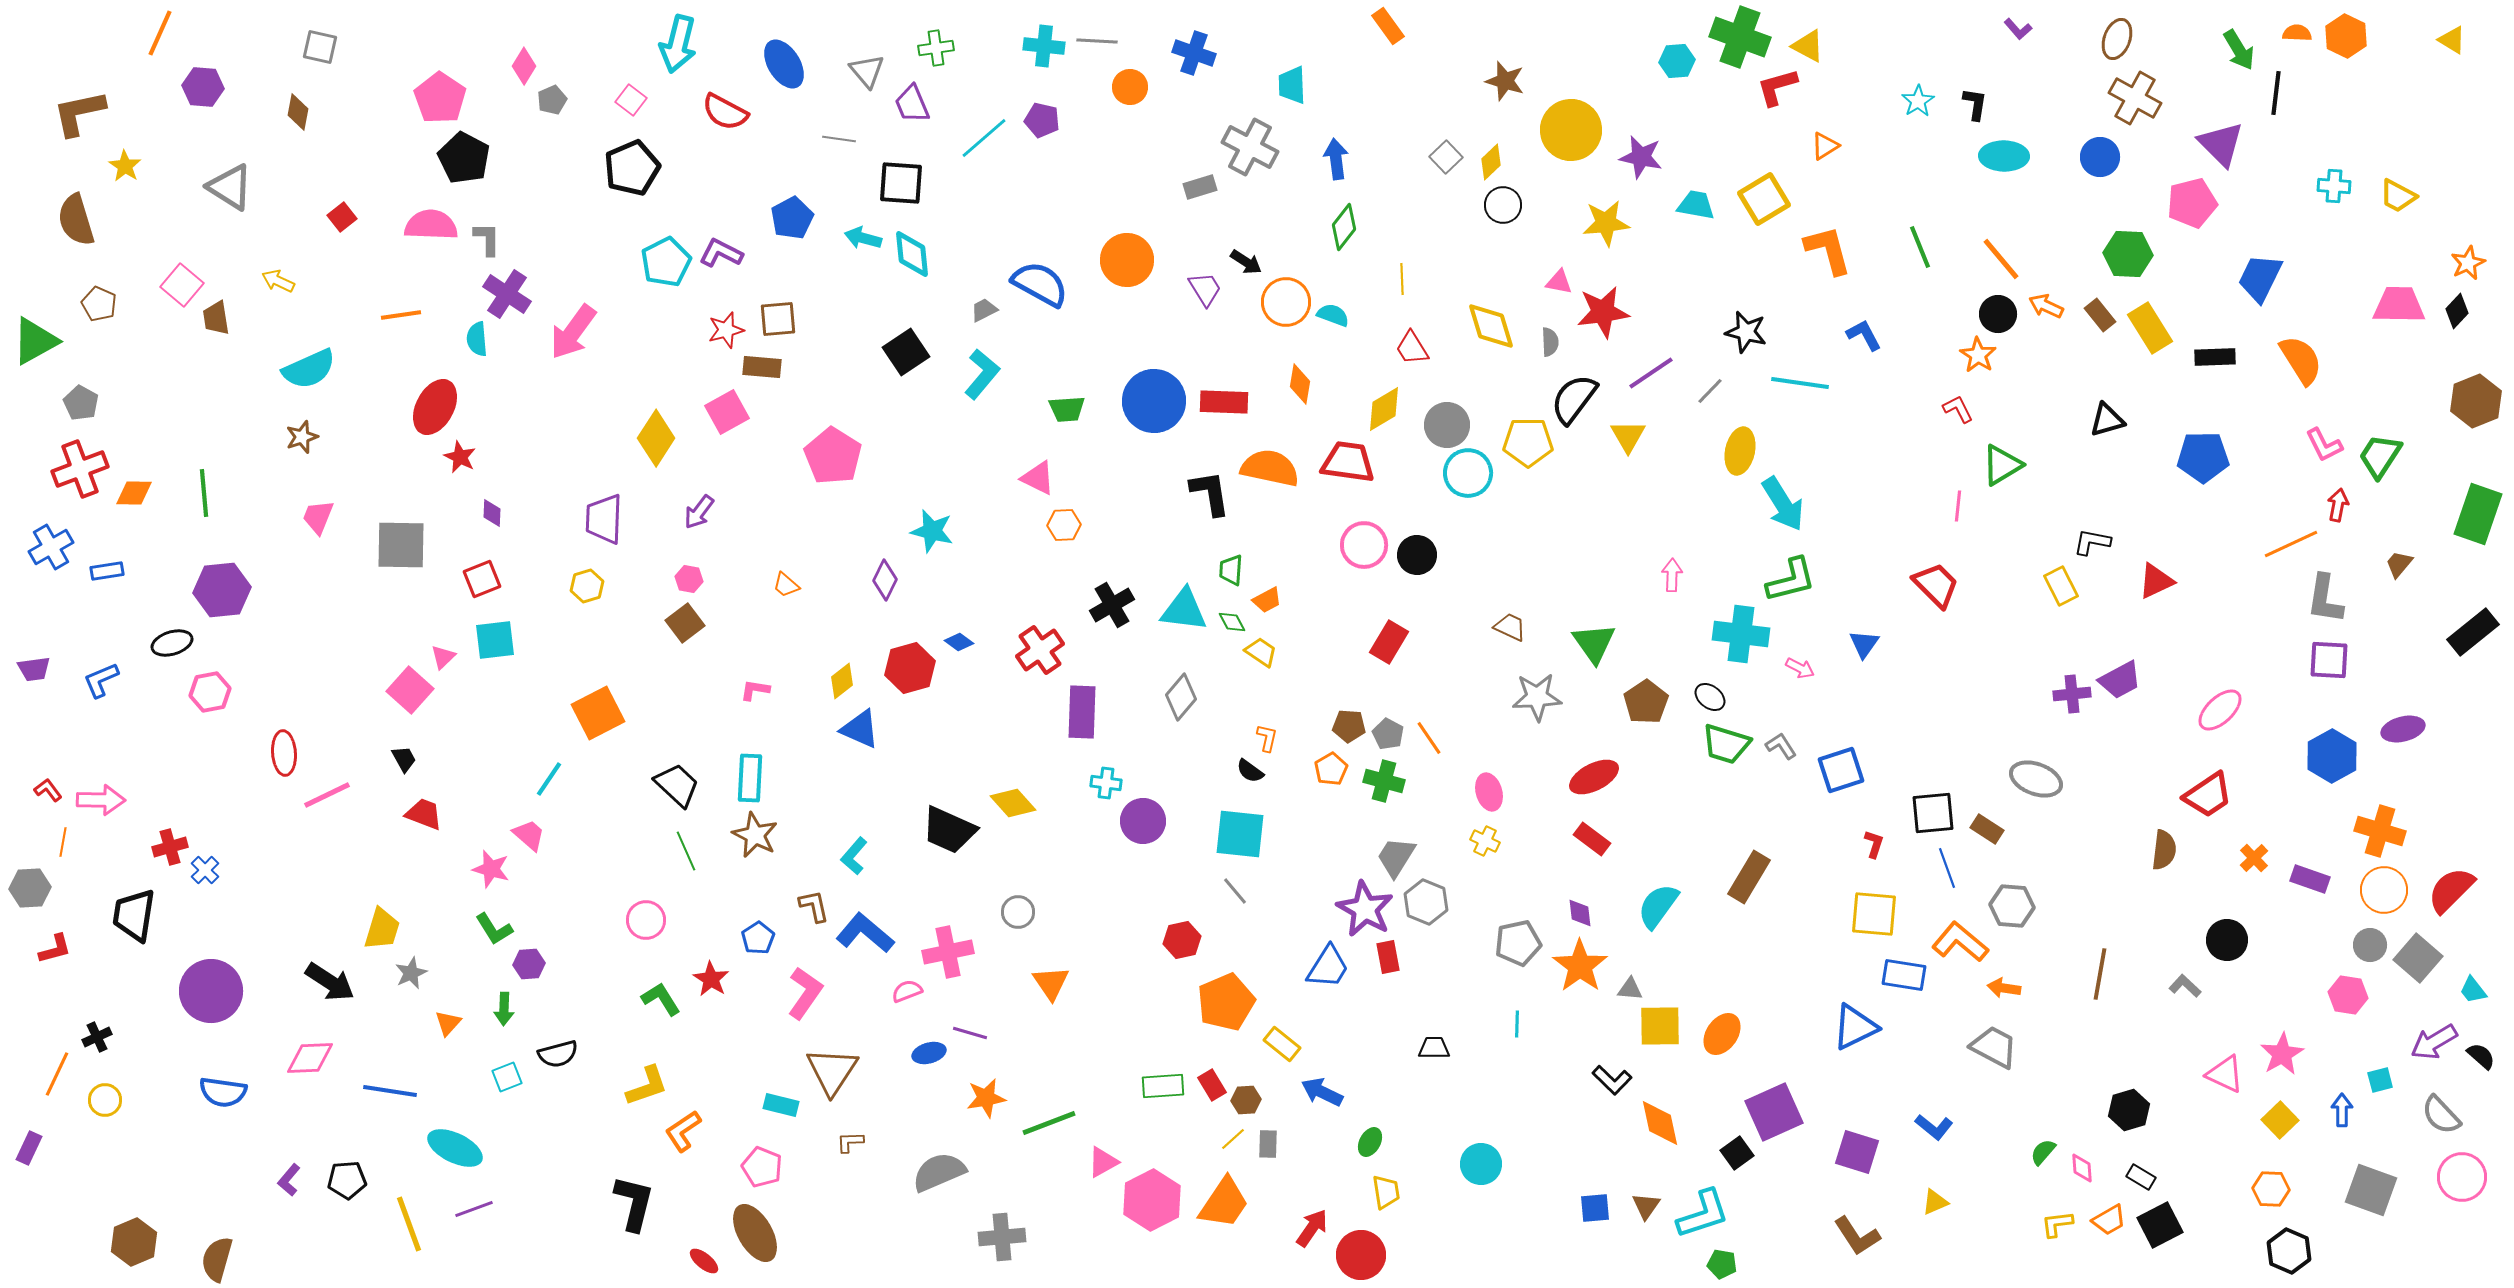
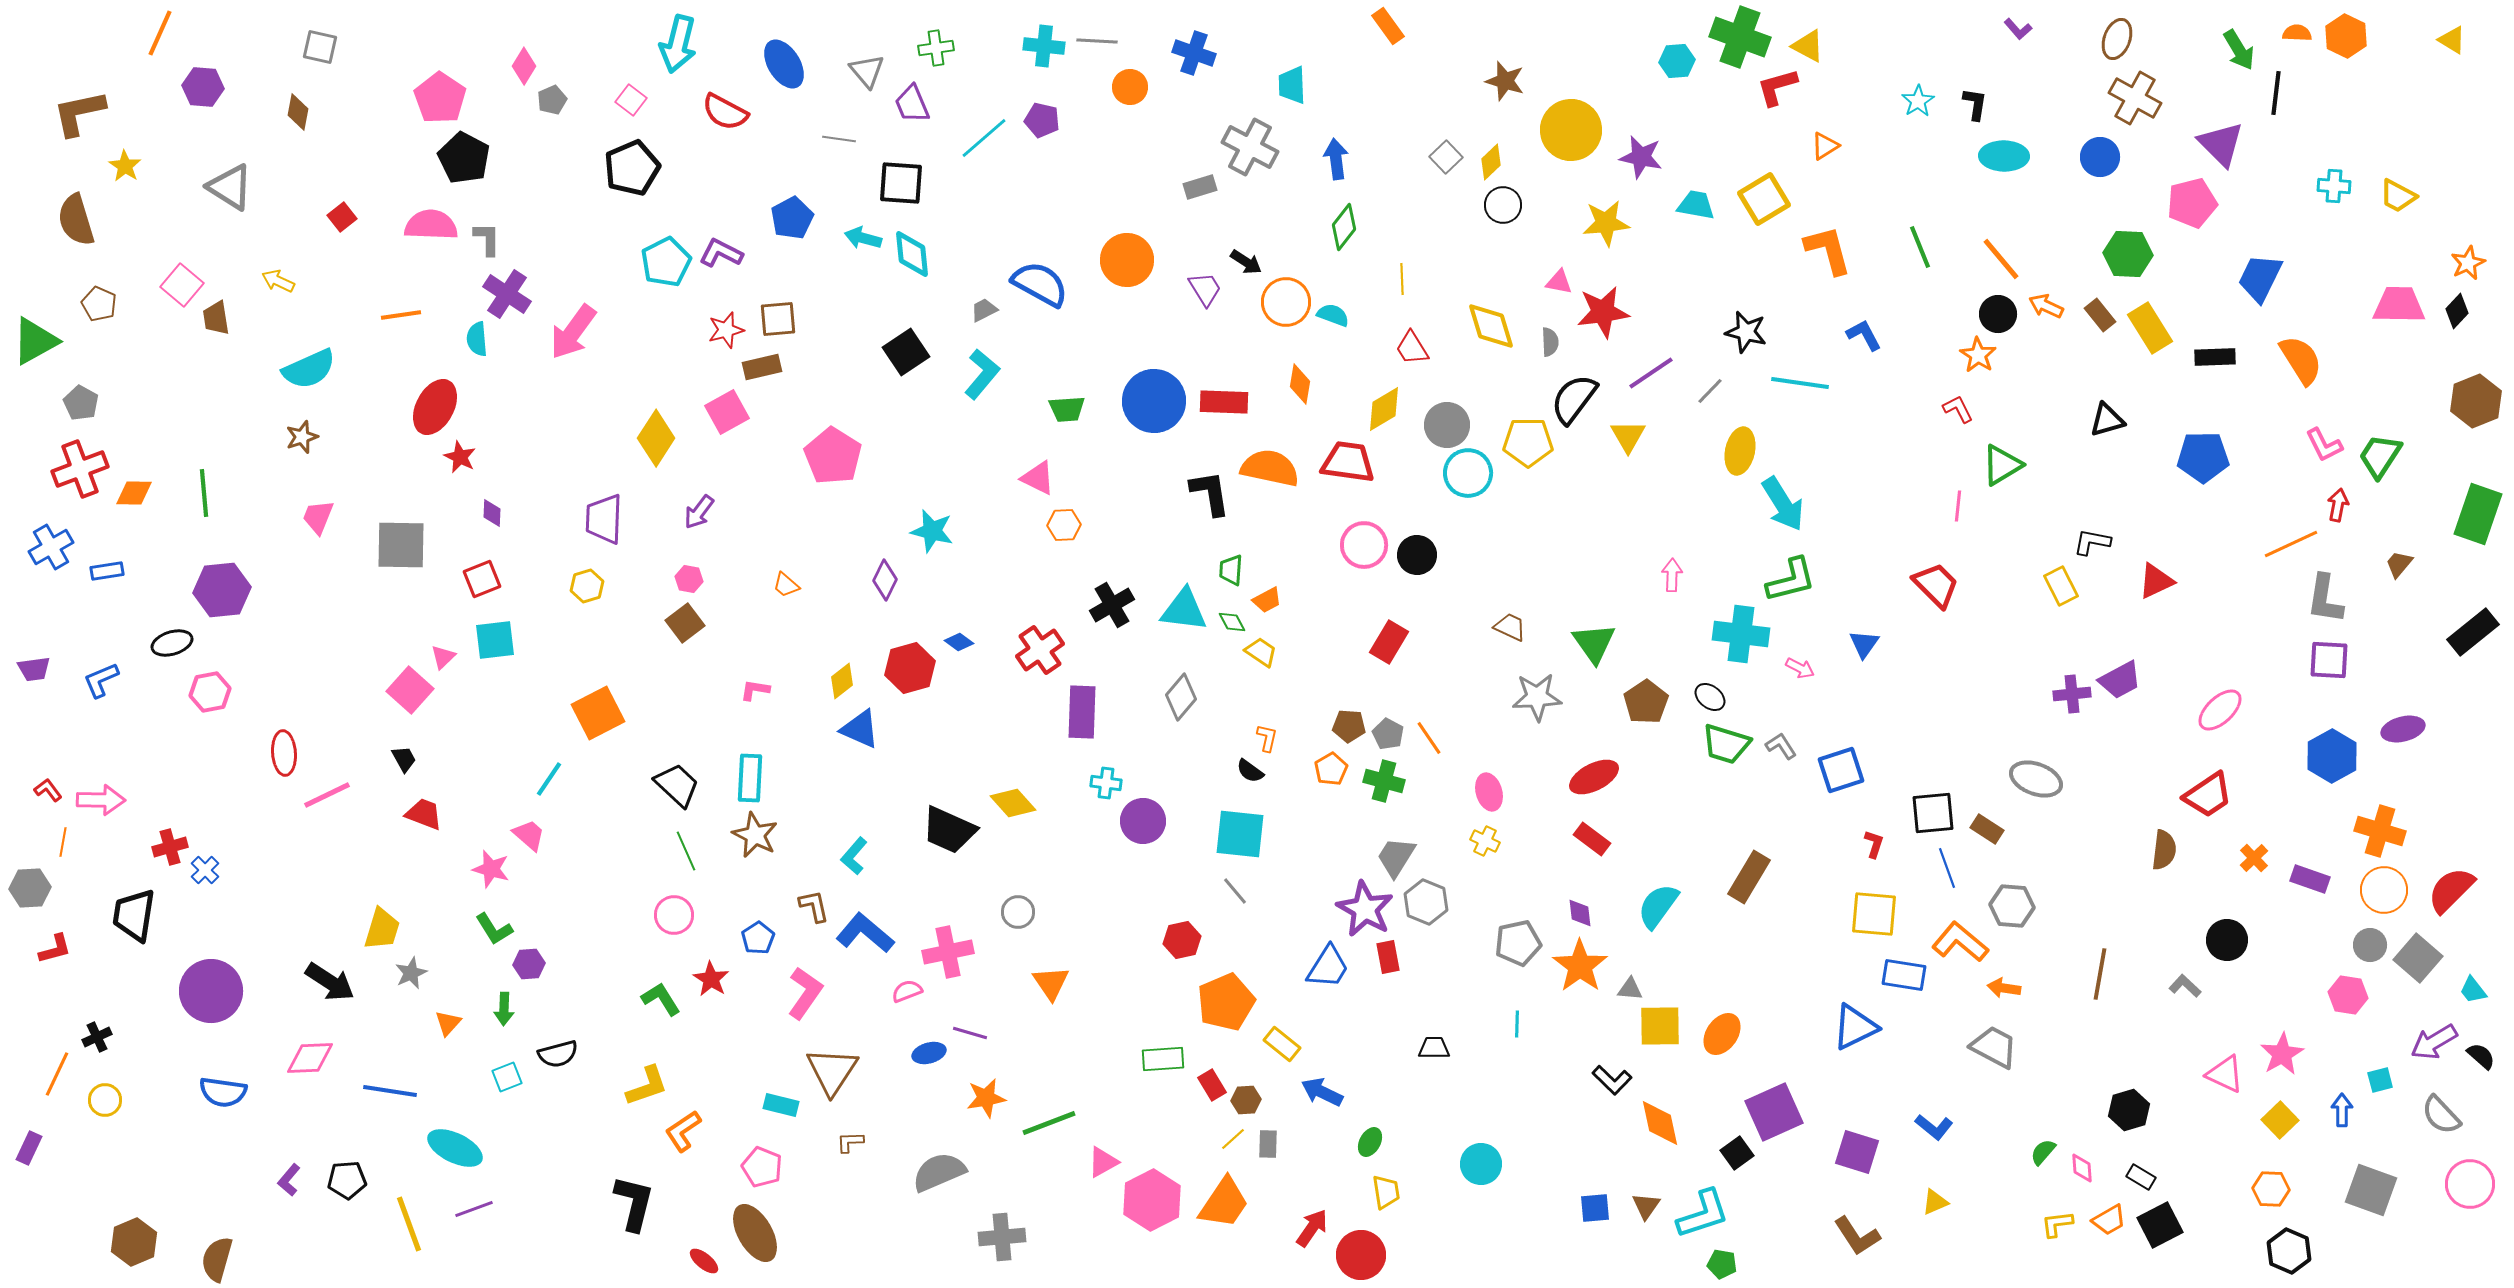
brown rectangle at (762, 367): rotated 18 degrees counterclockwise
pink circle at (646, 920): moved 28 px right, 5 px up
green rectangle at (1163, 1086): moved 27 px up
pink circle at (2462, 1177): moved 8 px right, 7 px down
